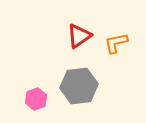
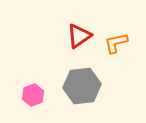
gray hexagon: moved 3 px right
pink hexagon: moved 3 px left, 4 px up
